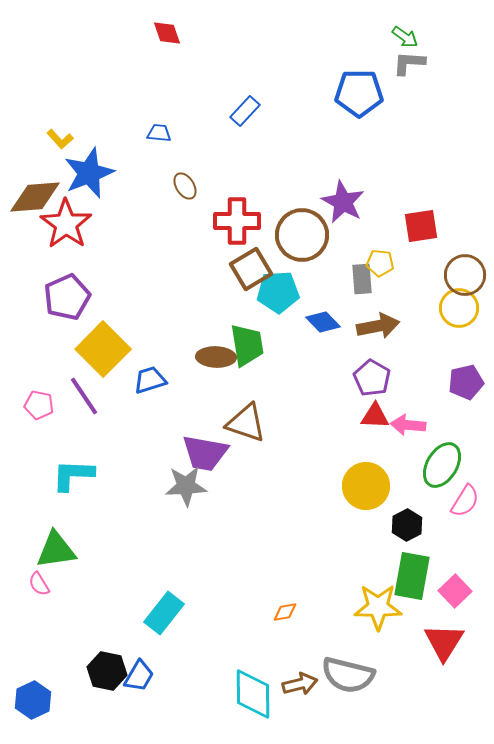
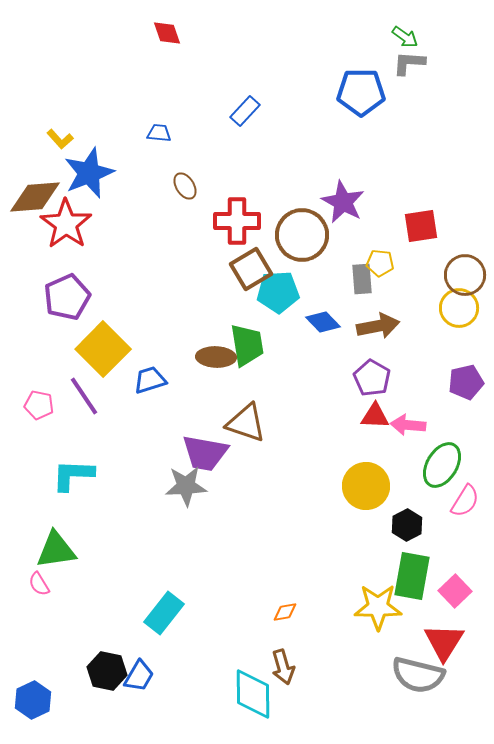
blue pentagon at (359, 93): moved 2 px right, 1 px up
gray semicircle at (348, 675): moved 70 px right
brown arrow at (300, 684): moved 17 px left, 17 px up; rotated 88 degrees clockwise
